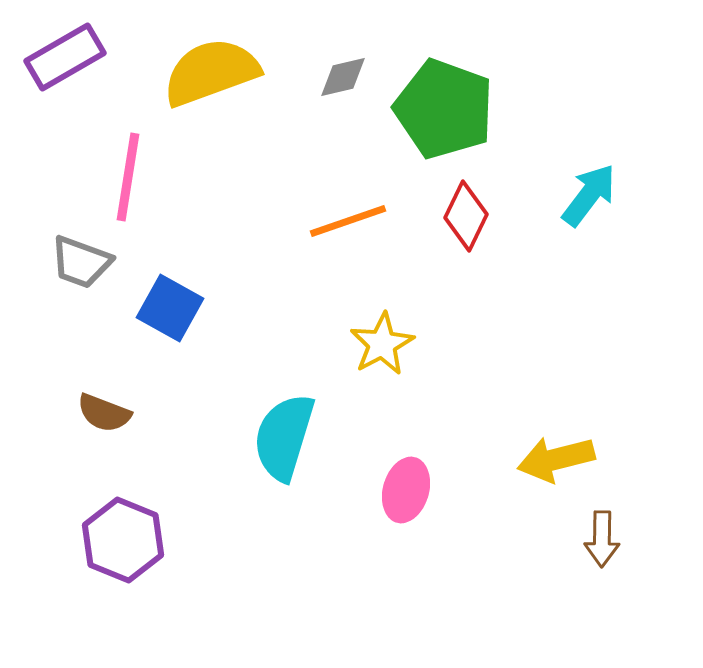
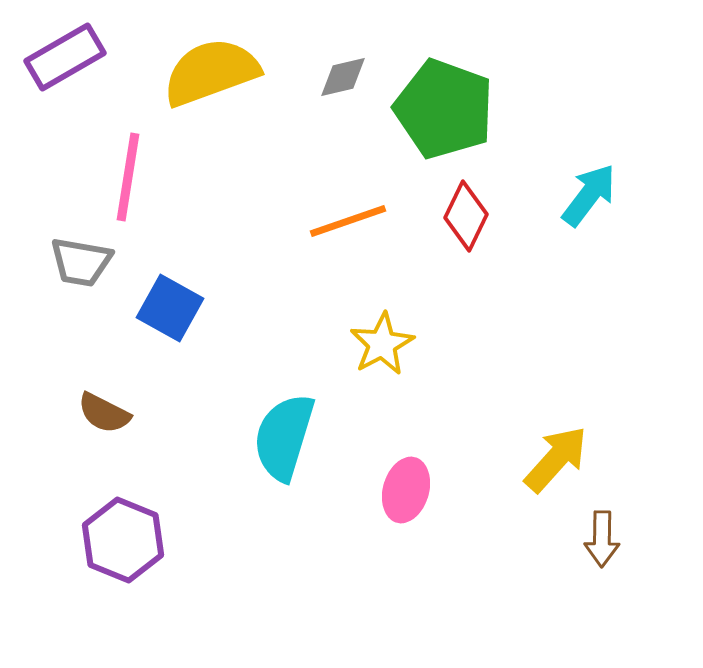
gray trapezoid: rotated 10 degrees counterclockwise
brown semicircle: rotated 6 degrees clockwise
yellow arrow: rotated 146 degrees clockwise
